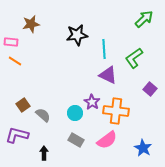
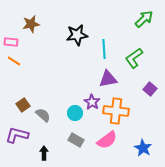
orange line: moved 1 px left
purple triangle: moved 4 px down; rotated 36 degrees counterclockwise
